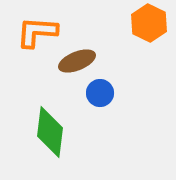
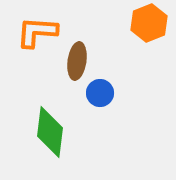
orange hexagon: rotated 12 degrees clockwise
brown ellipse: rotated 60 degrees counterclockwise
